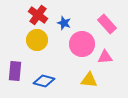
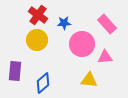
blue star: rotated 24 degrees counterclockwise
blue diamond: moved 1 px left, 2 px down; rotated 55 degrees counterclockwise
